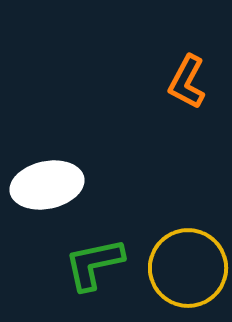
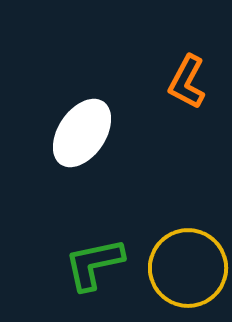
white ellipse: moved 35 px right, 52 px up; rotated 44 degrees counterclockwise
